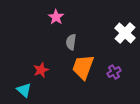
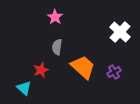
pink star: moved 1 px left
white cross: moved 5 px left, 1 px up
gray semicircle: moved 14 px left, 5 px down
orange trapezoid: rotated 112 degrees clockwise
cyan triangle: moved 2 px up
